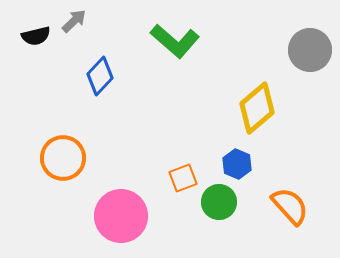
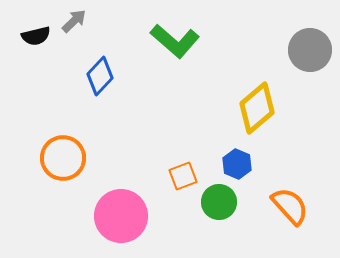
orange square: moved 2 px up
